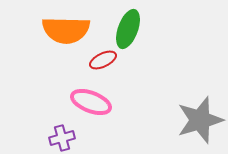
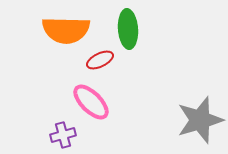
green ellipse: rotated 24 degrees counterclockwise
red ellipse: moved 3 px left
pink ellipse: rotated 24 degrees clockwise
purple cross: moved 1 px right, 3 px up
